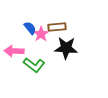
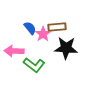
pink star: moved 2 px right
